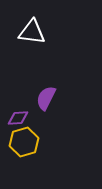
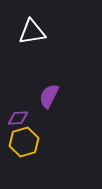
white triangle: rotated 16 degrees counterclockwise
purple semicircle: moved 3 px right, 2 px up
